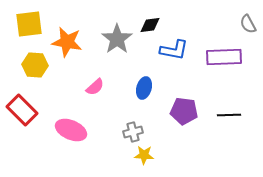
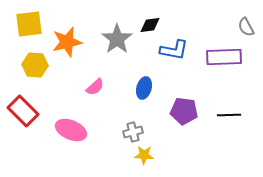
gray semicircle: moved 2 px left, 3 px down
orange star: rotated 24 degrees counterclockwise
red rectangle: moved 1 px right, 1 px down
